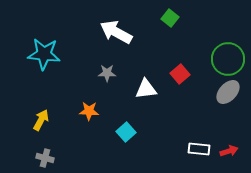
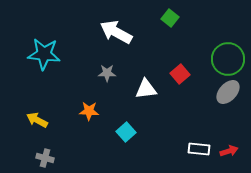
yellow arrow: moved 4 px left; rotated 90 degrees counterclockwise
